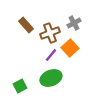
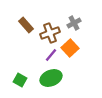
green square: moved 6 px up; rotated 32 degrees counterclockwise
